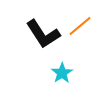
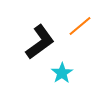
black L-shape: moved 3 px left, 8 px down; rotated 93 degrees counterclockwise
